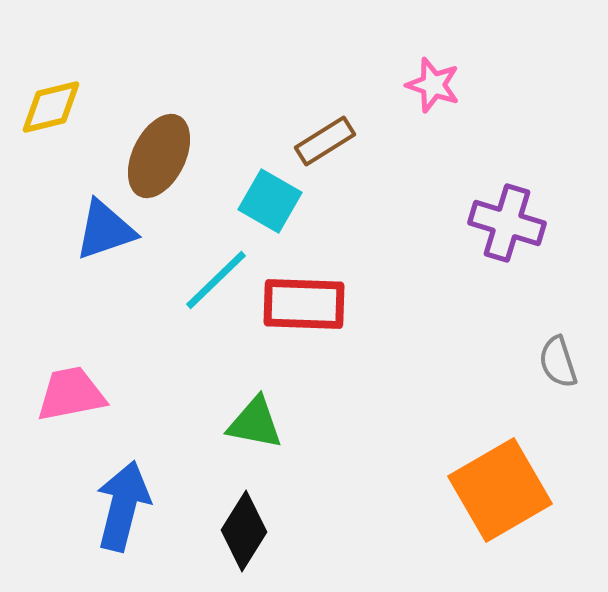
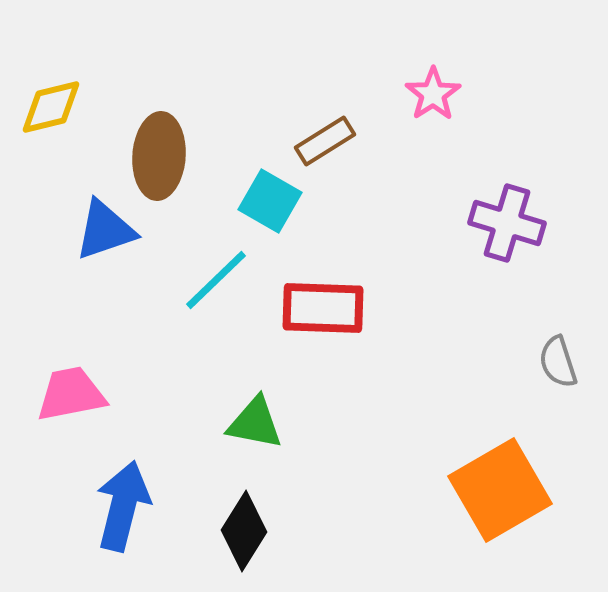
pink star: moved 9 px down; rotated 20 degrees clockwise
brown ellipse: rotated 22 degrees counterclockwise
red rectangle: moved 19 px right, 4 px down
